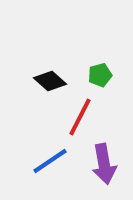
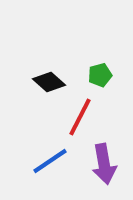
black diamond: moved 1 px left, 1 px down
